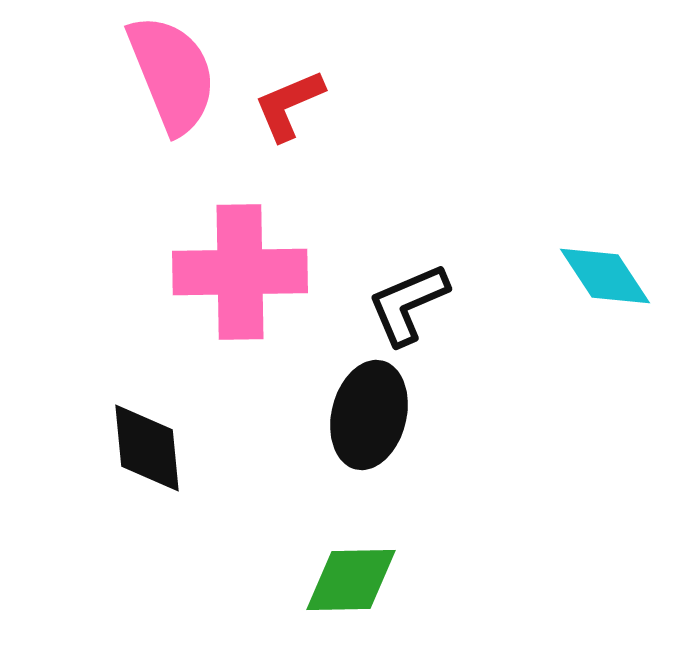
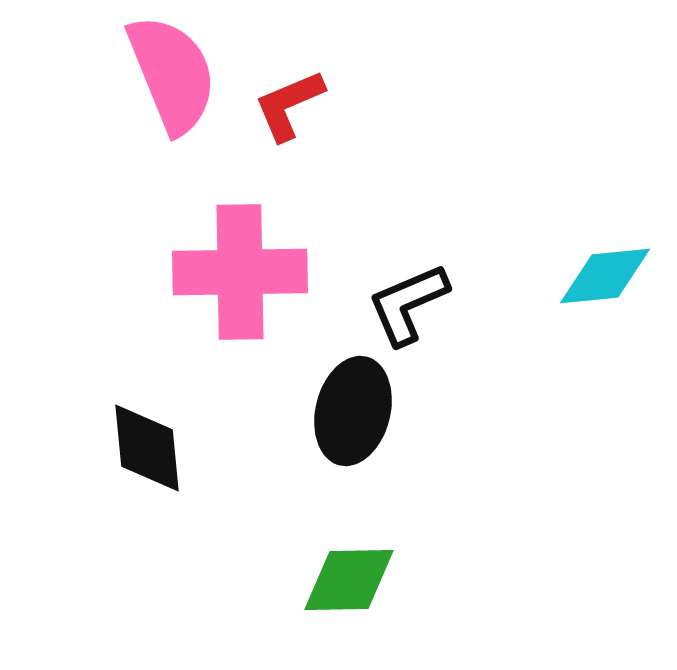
cyan diamond: rotated 62 degrees counterclockwise
black ellipse: moved 16 px left, 4 px up
green diamond: moved 2 px left
